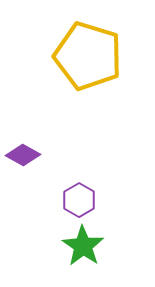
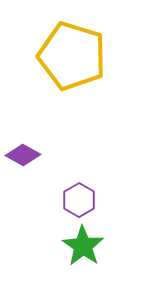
yellow pentagon: moved 16 px left
